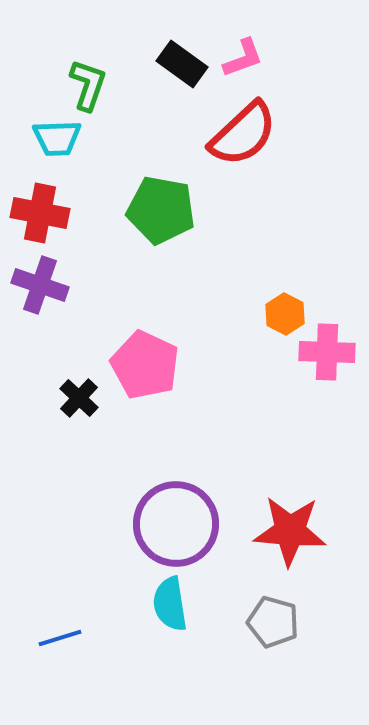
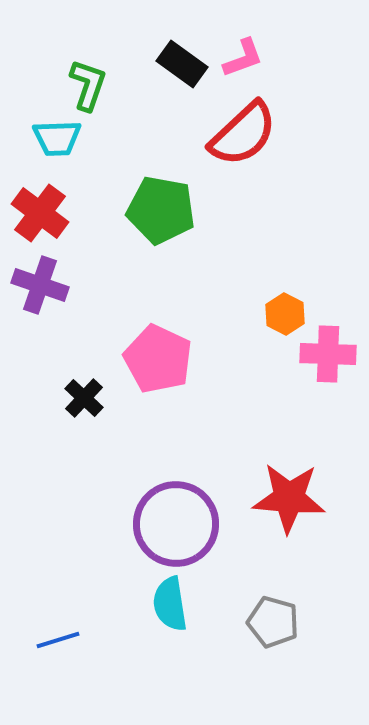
red cross: rotated 26 degrees clockwise
pink cross: moved 1 px right, 2 px down
pink pentagon: moved 13 px right, 6 px up
black cross: moved 5 px right
red star: moved 1 px left, 33 px up
blue line: moved 2 px left, 2 px down
